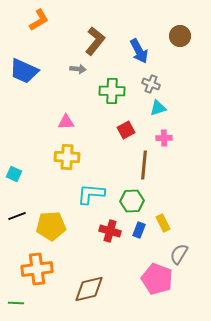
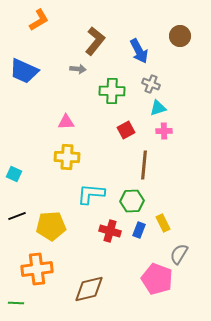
pink cross: moved 7 px up
